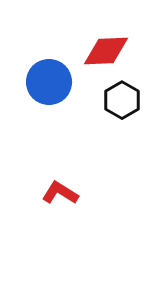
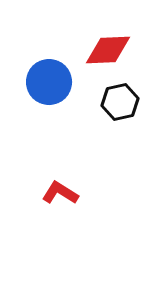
red diamond: moved 2 px right, 1 px up
black hexagon: moved 2 px left, 2 px down; rotated 18 degrees clockwise
